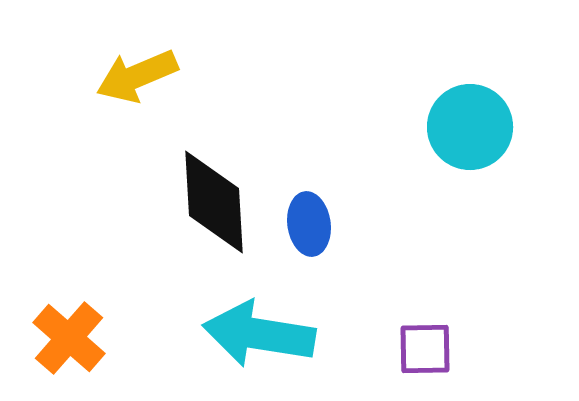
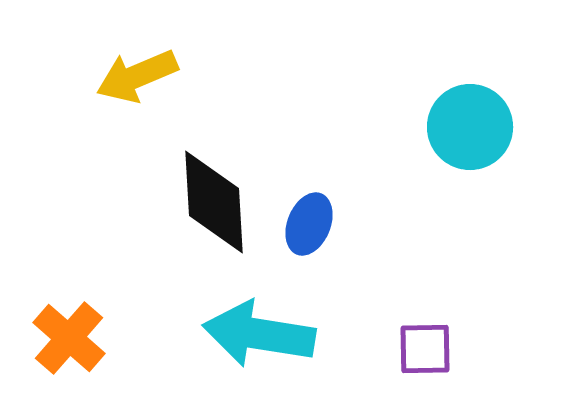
blue ellipse: rotated 30 degrees clockwise
